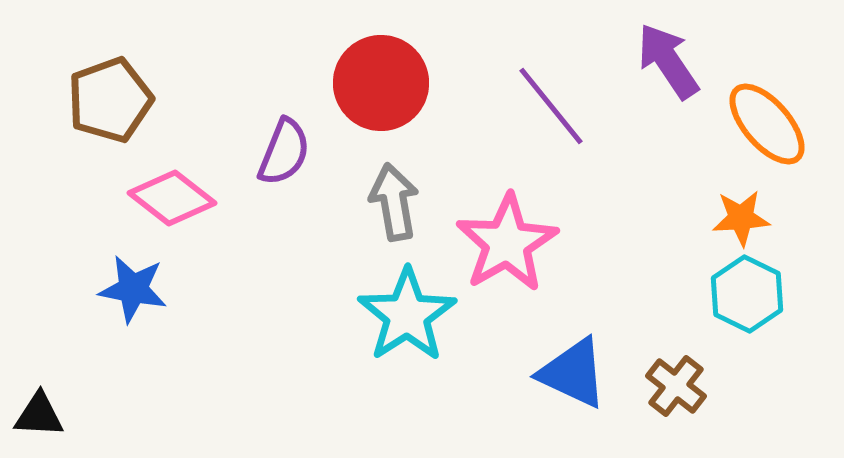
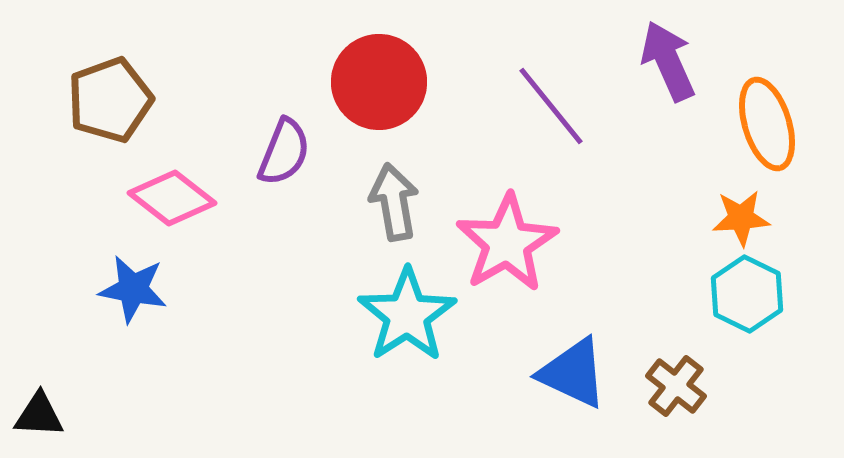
purple arrow: rotated 10 degrees clockwise
red circle: moved 2 px left, 1 px up
orange ellipse: rotated 24 degrees clockwise
